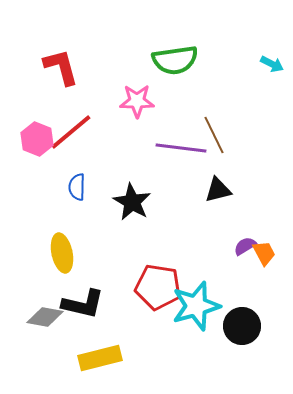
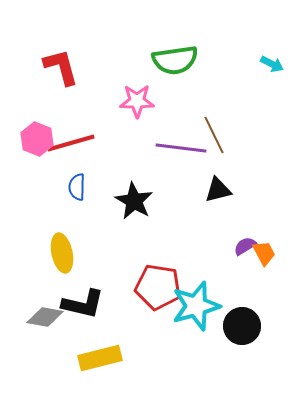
red line: moved 11 px down; rotated 24 degrees clockwise
black star: moved 2 px right, 1 px up
